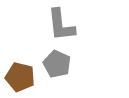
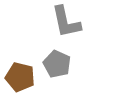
gray L-shape: moved 5 px right, 3 px up; rotated 6 degrees counterclockwise
